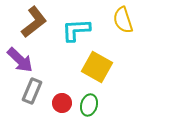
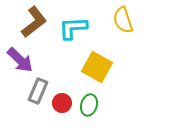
cyan L-shape: moved 3 px left, 2 px up
gray rectangle: moved 6 px right
